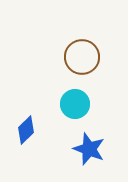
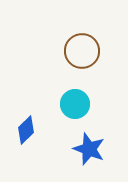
brown circle: moved 6 px up
